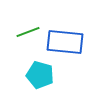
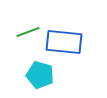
blue rectangle: moved 1 px left
